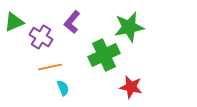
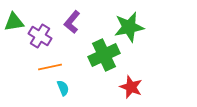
green triangle: rotated 15 degrees clockwise
purple cross: moved 1 px left, 1 px up
red star: rotated 10 degrees clockwise
